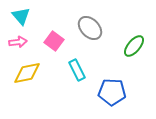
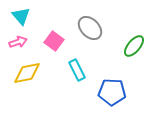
pink arrow: rotated 12 degrees counterclockwise
